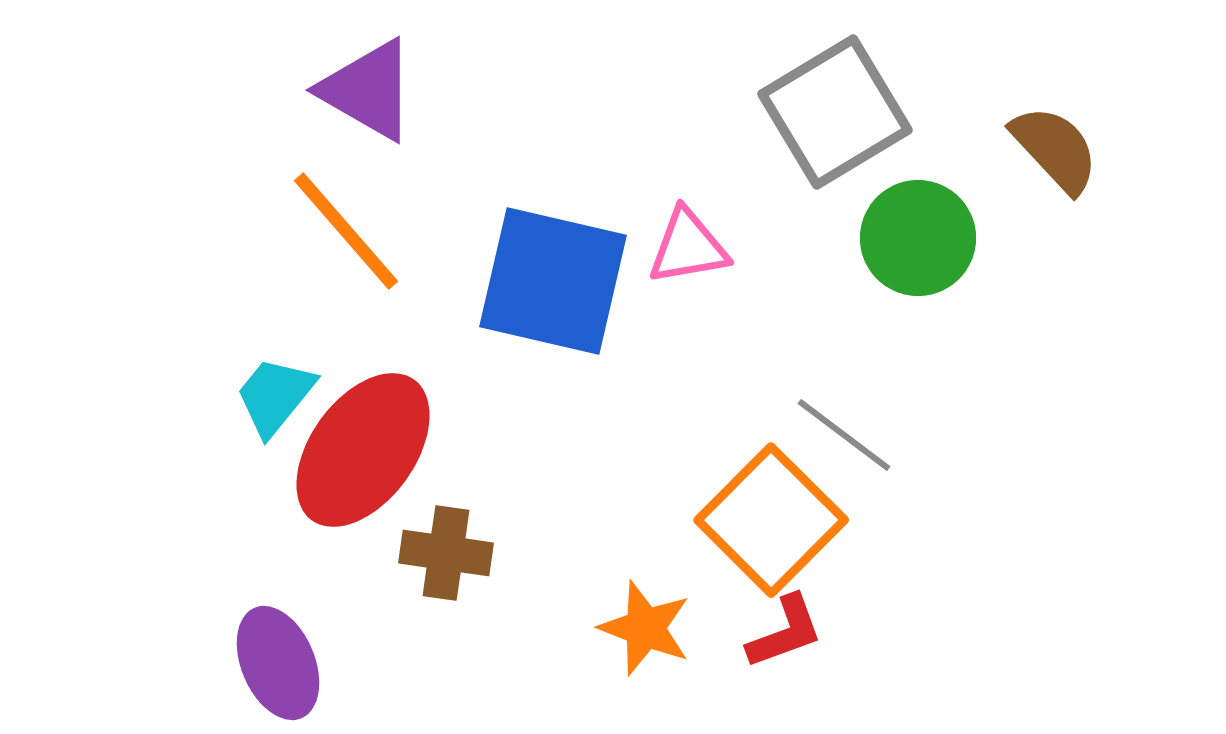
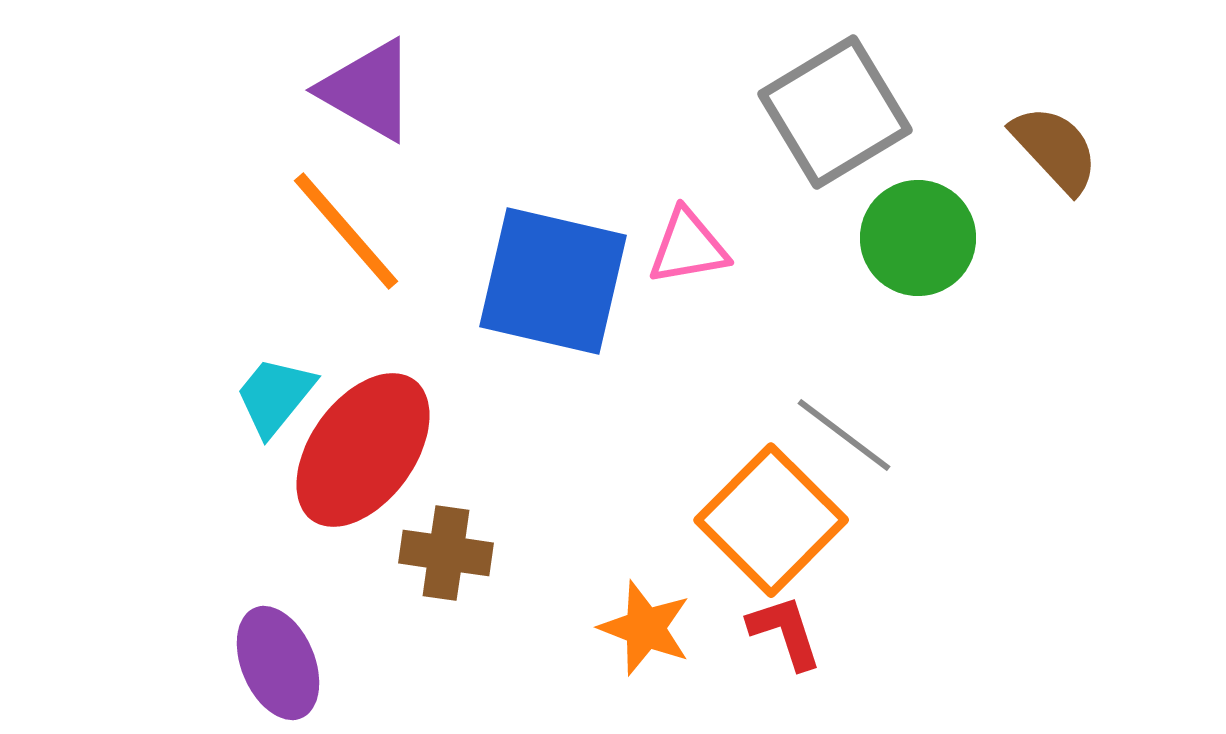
red L-shape: rotated 88 degrees counterclockwise
